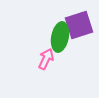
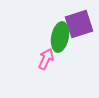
purple square: moved 1 px up
